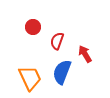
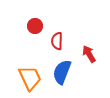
red circle: moved 2 px right, 1 px up
red semicircle: rotated 18 degrees counterclockwise
red arrow: moved 4 px right
